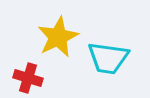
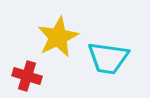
red cross: moved 1 px left, 2 px up
